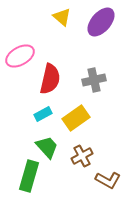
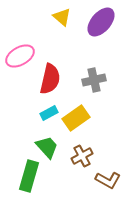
cyan rectangle: moved 6 px right, 1 px up
